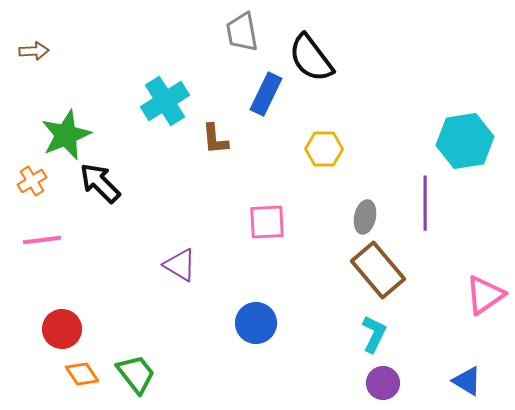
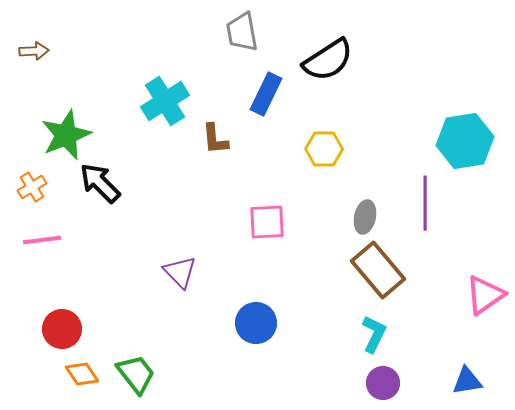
black semicircle: moved 17 px right, 2 px down; rotated 86 degrees counterclockwise
orange cross: moved 6 px down
purple triangle: moved 7 px down; rotated 15 degrees clockwise
blue triangle: rotated 40 degrees counterclockwise
